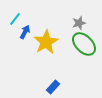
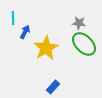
cyan line: moved 2 px left, 1 px up; rotated 40 degrees counterclockwise
gray star: rotated 24 degrees clockwise
yellow star: moved 6 px down
